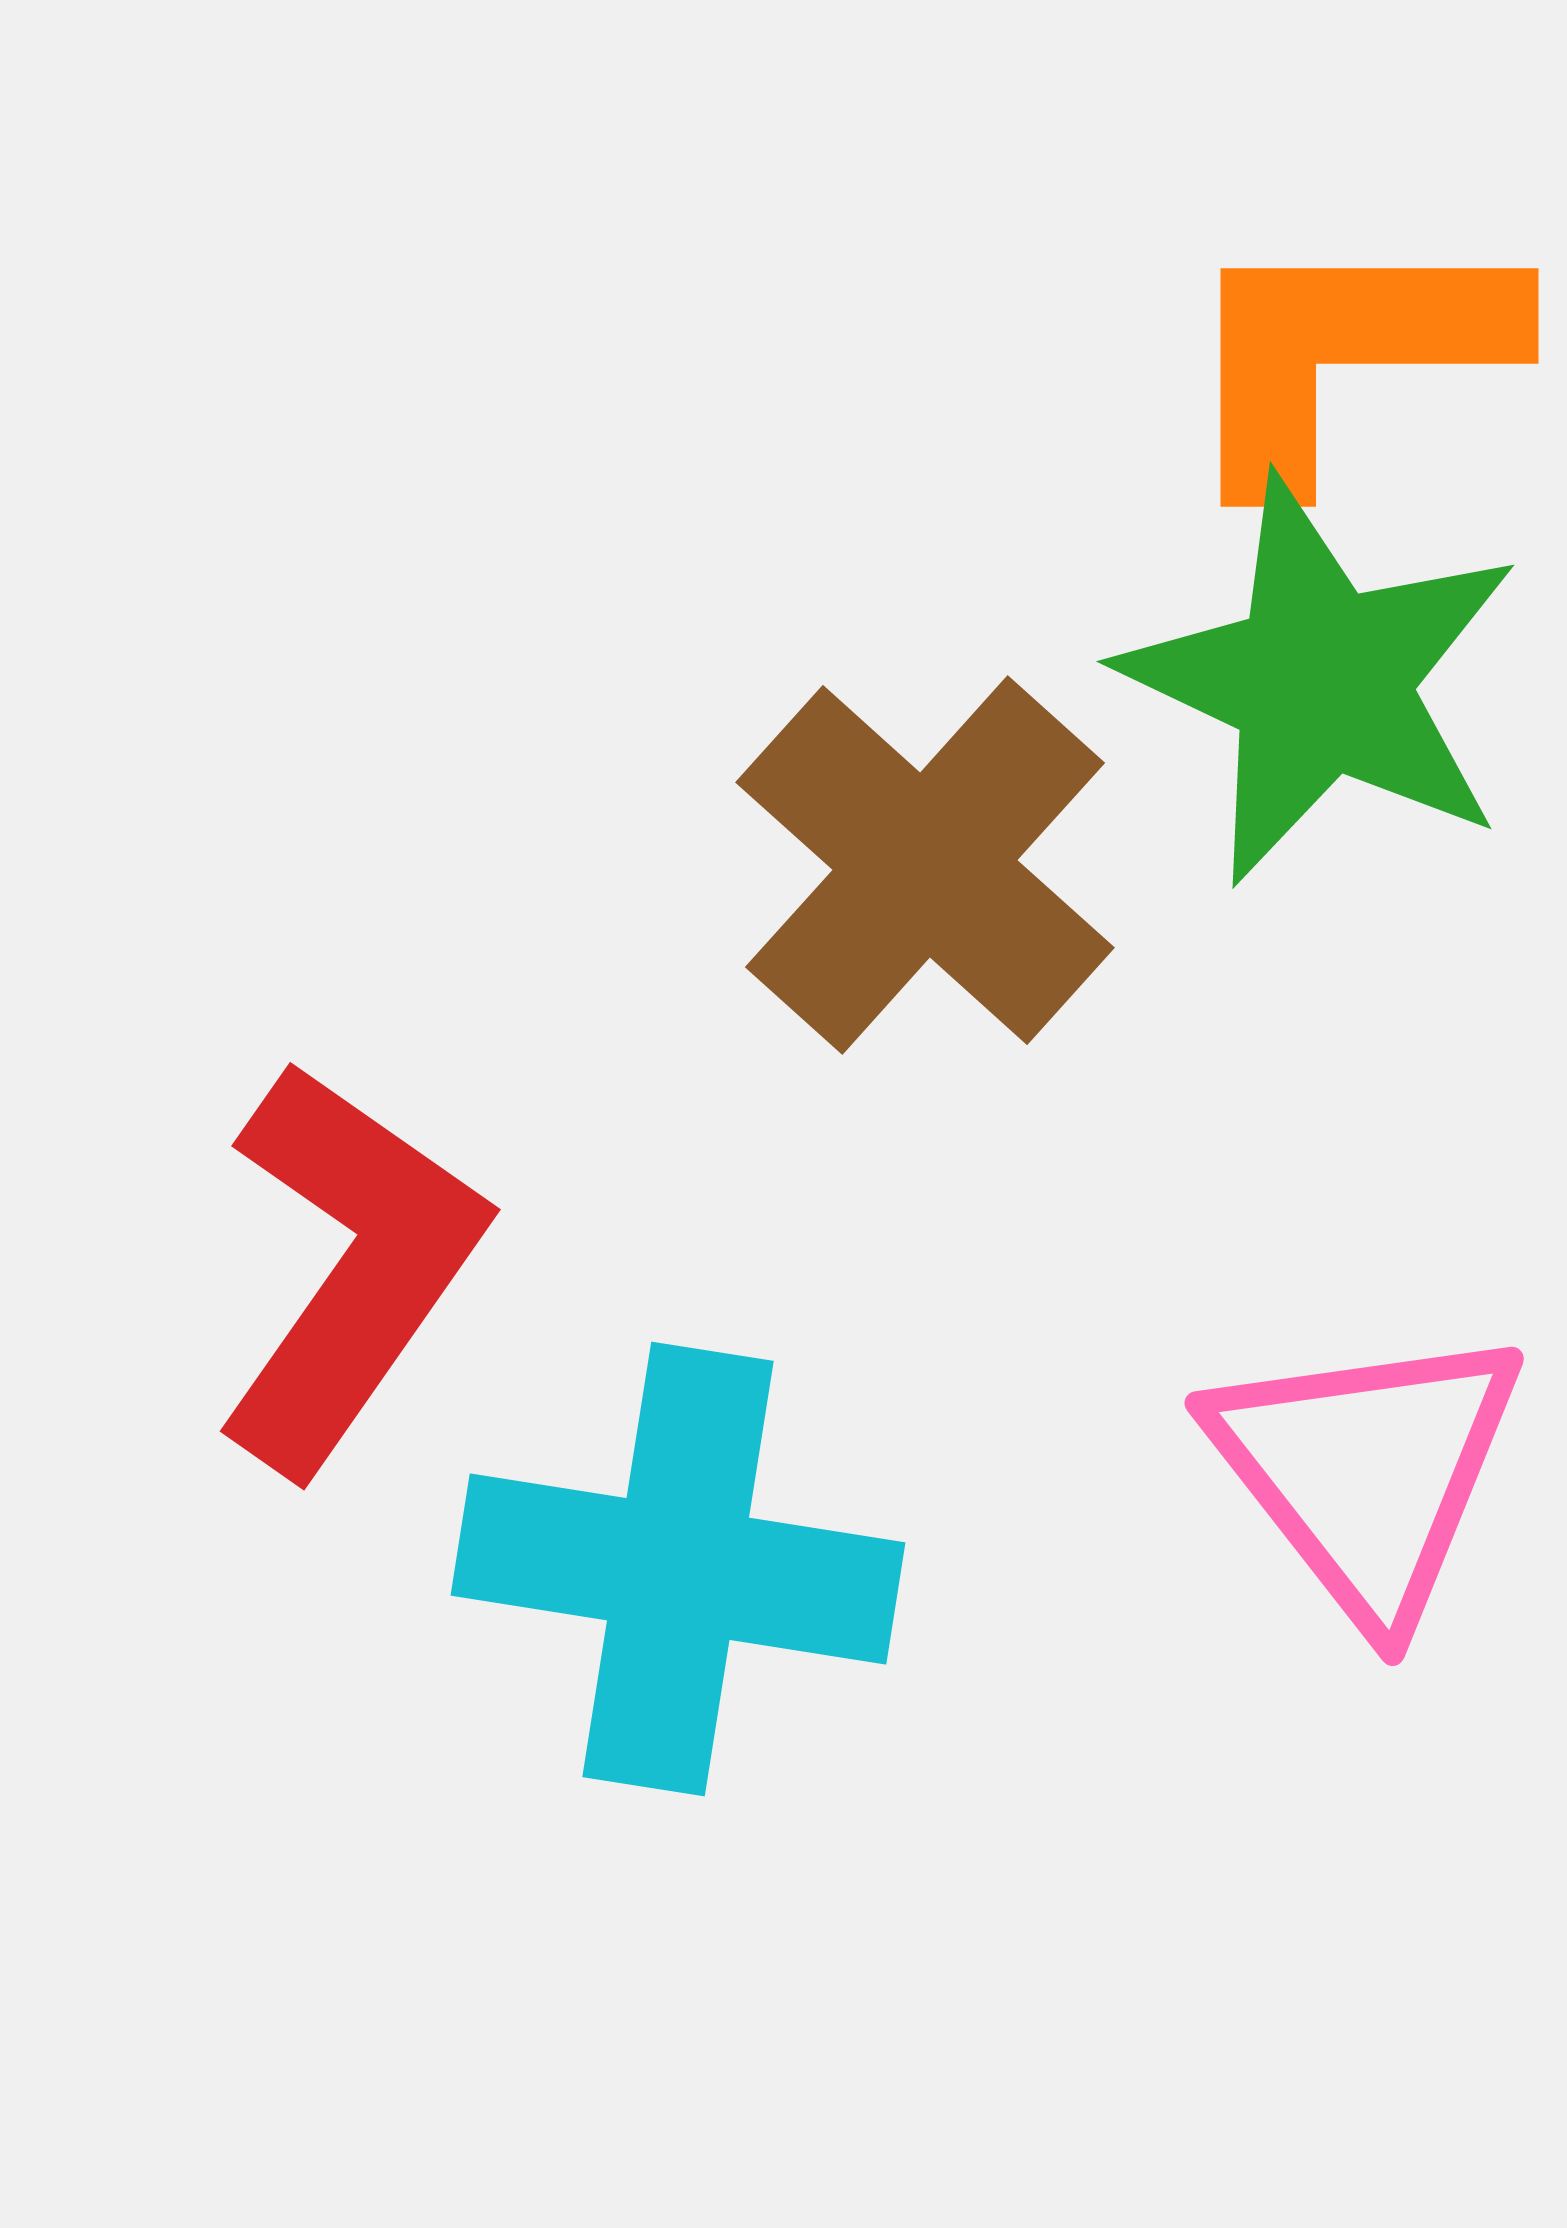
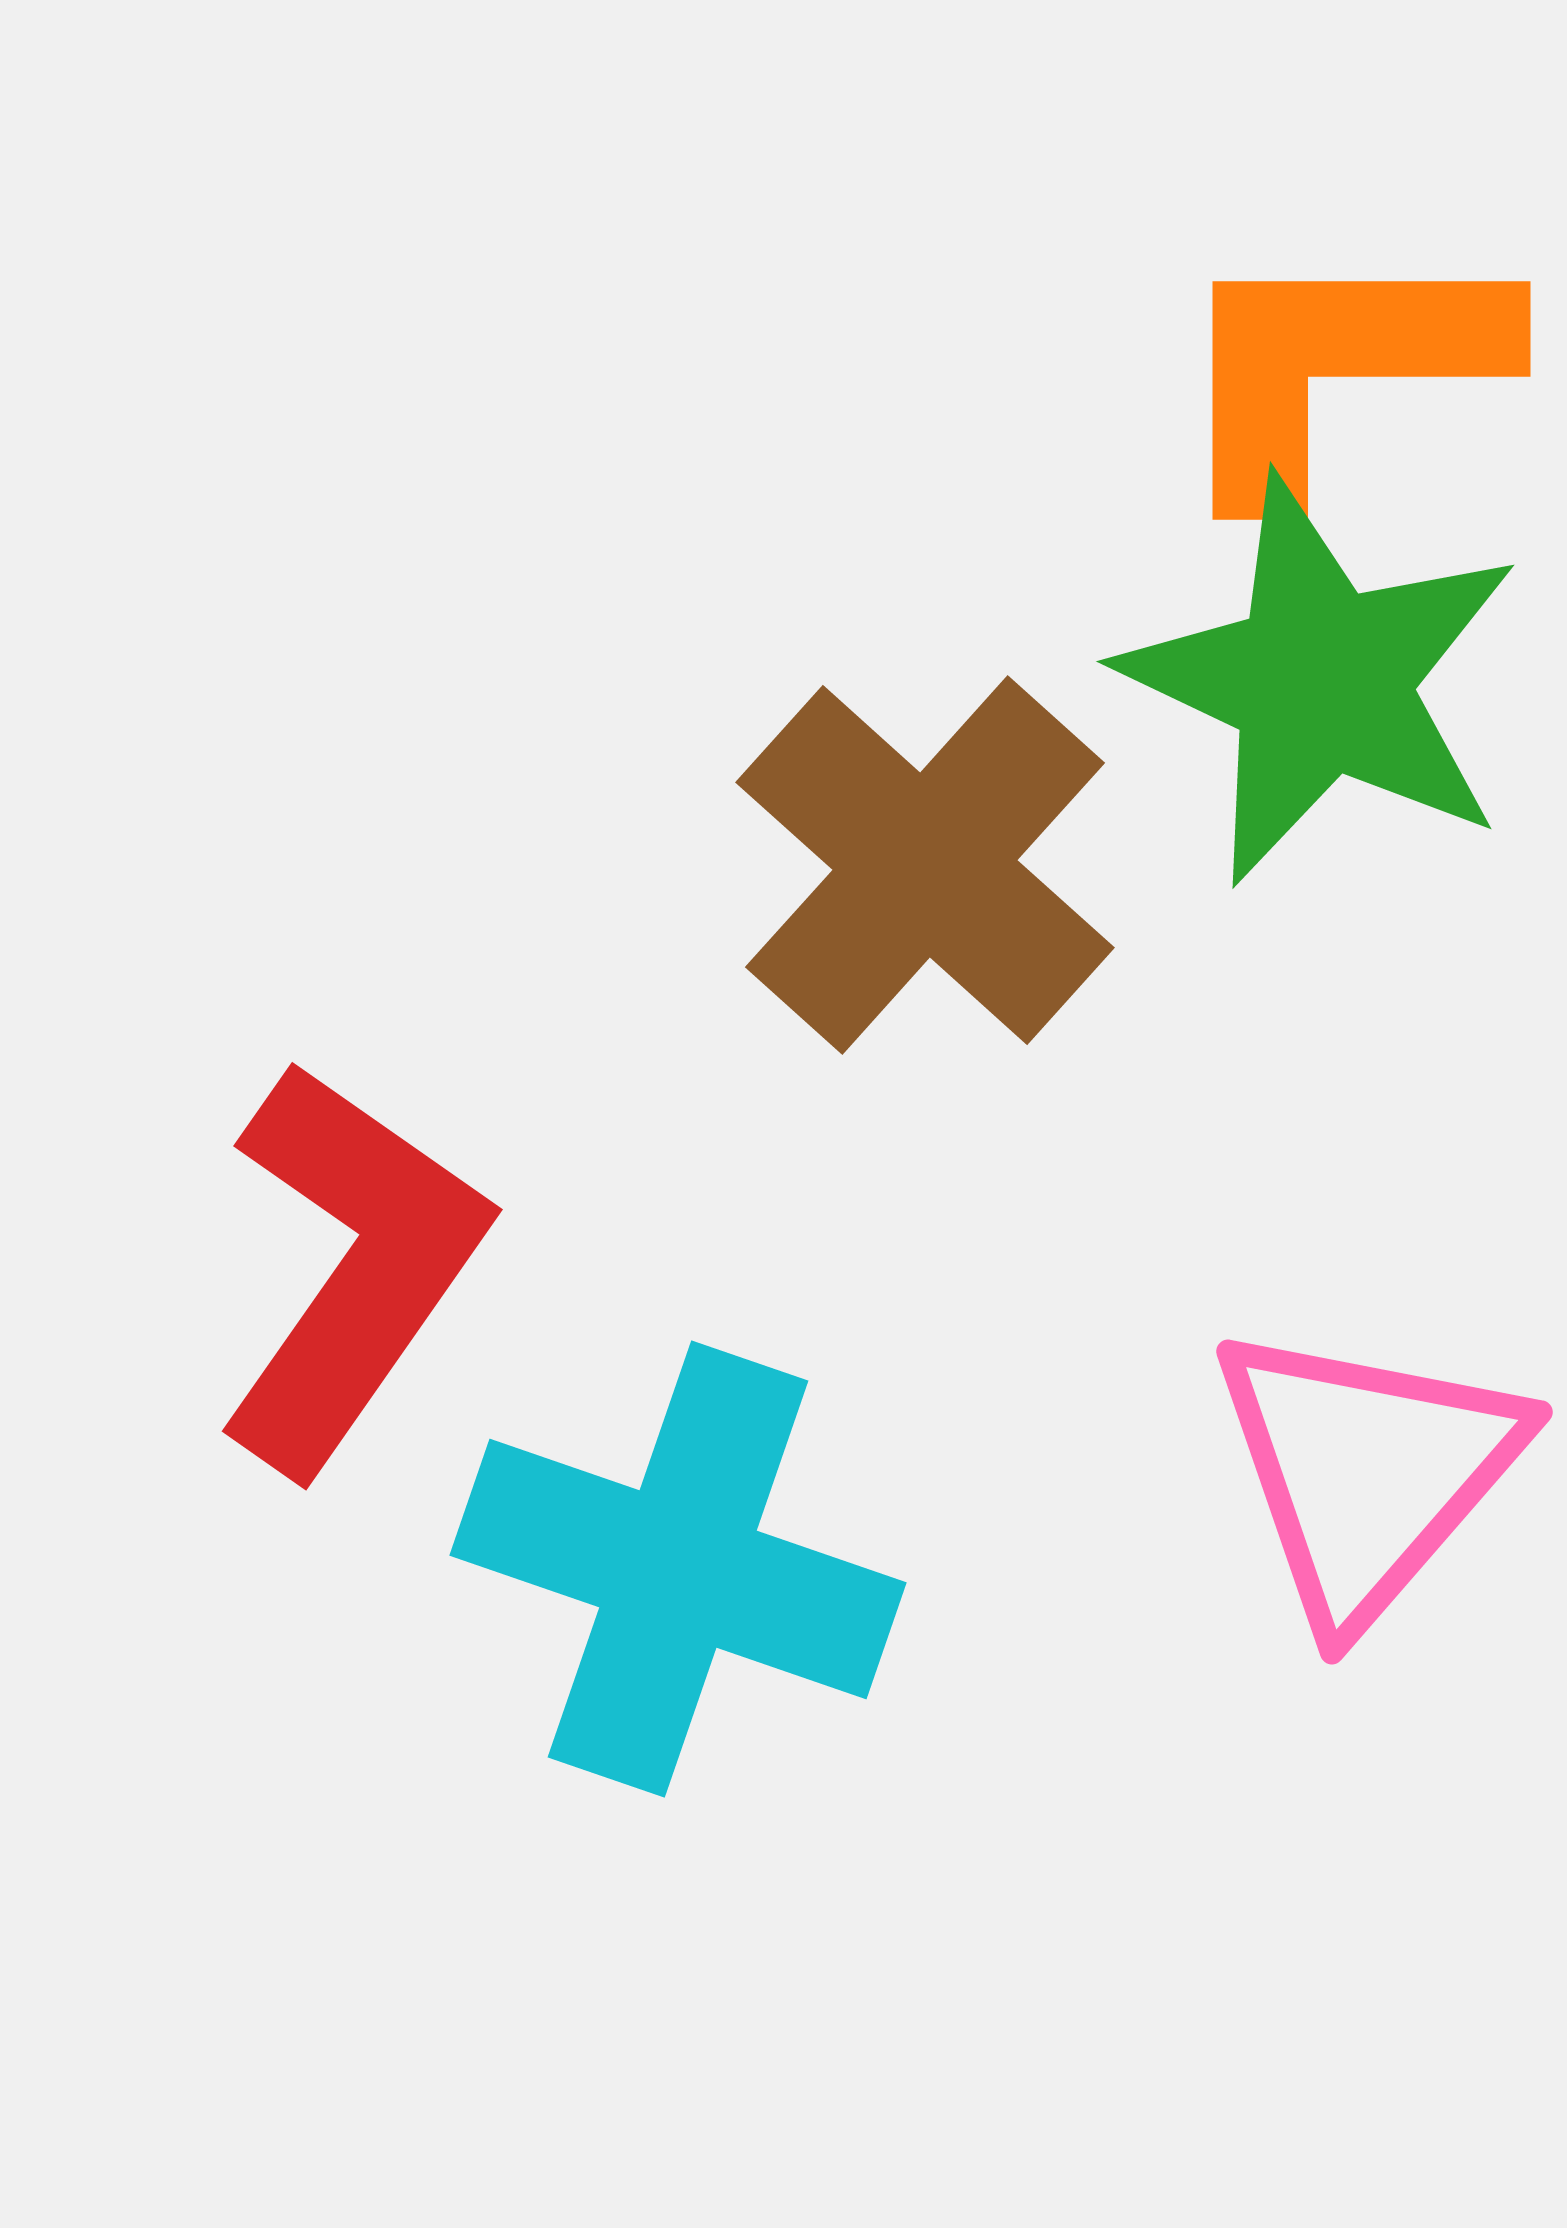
orange L-shape: moved 8 px left, 13 px down
red L-shape: moved 2 px right
pink triangle: rotated 19 degrees clockwise
cyan cross: rotated 10 degrees clockwise
